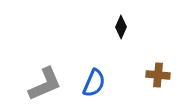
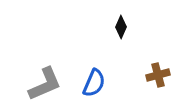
brown cross: rotated 20 degrees counterclockwise
